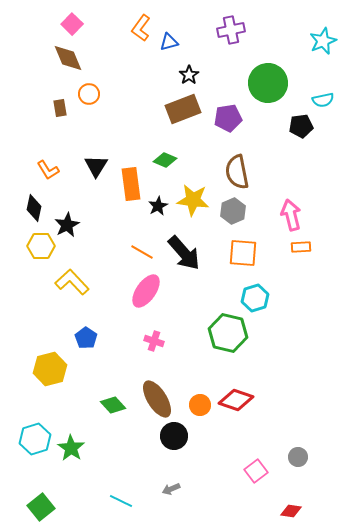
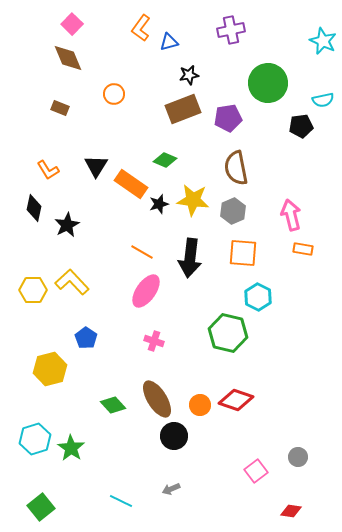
cyan star at (323, 41): rotated 24 degrees counterclockwise
black star at (189, 75): rotated 24 degrees clockwise
orange circle at (89, 94): moved 25 px right
brown rectangle at (60, 108): rotated 60 degrees counterclockwise
brown semicircle at (237, 172): moved 1 px left, 4 px up
orange rectangle at (131, 184): rotated 48 degrees counterclockwise
black star at (158, 206): moved 1 px right, 2 px up; rotated 12 degrees clockwise
yellow hexagon at (41, 246): moved 8 px left, 44 px down
orange rectangle at (301, 247): moved 2 px right, 2 px down; rotated 12 degrees clockwise
black arrow at (184, 253): moved 6 px right, 5 px down; rotated 48 degrees clockwise
cyan hexagon at (255, 298): moved 3 px right, 1 px up; rotated 16 degrees counterclockwise
